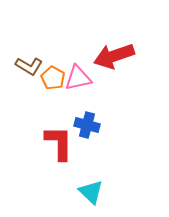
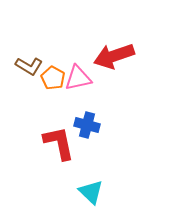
red L-shape: rotated 12 degrees counterclockwise
